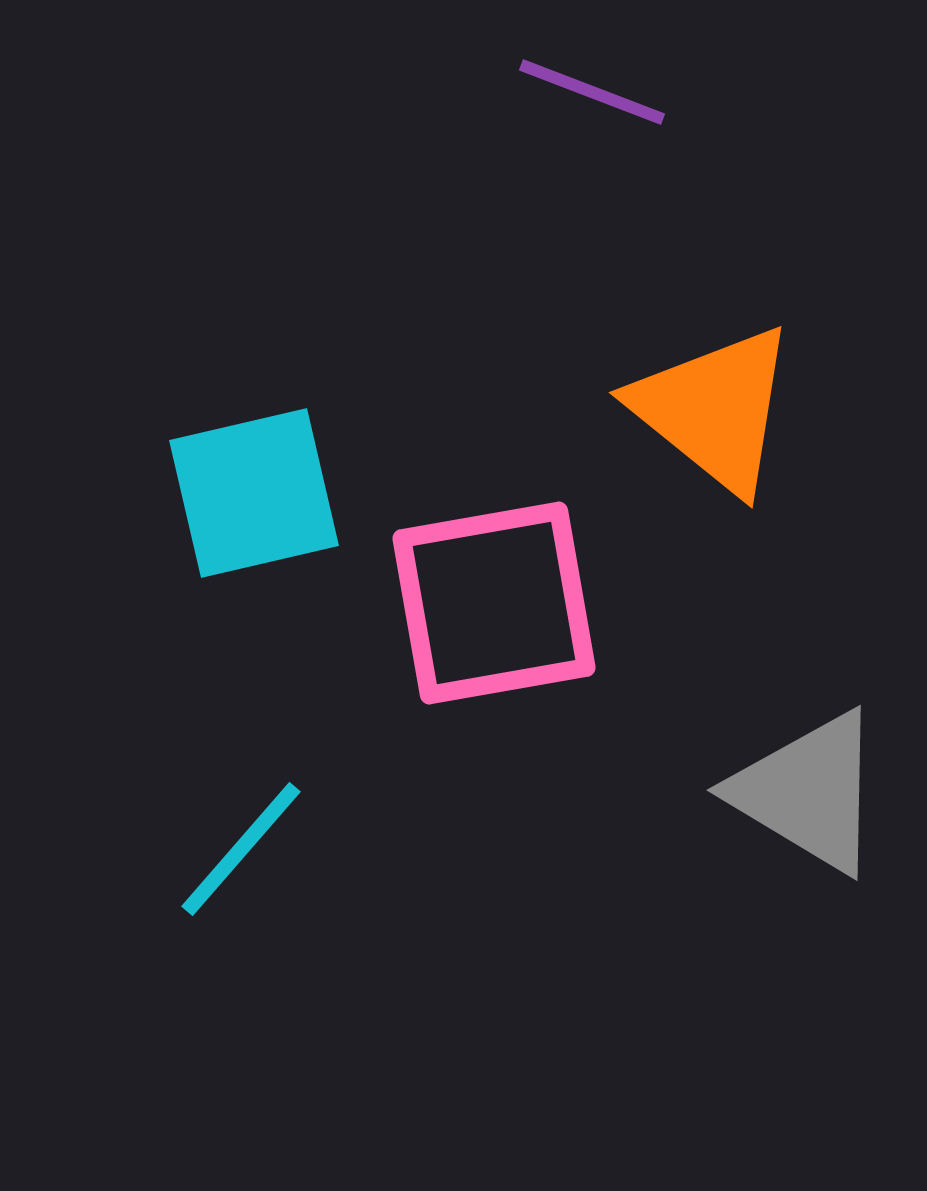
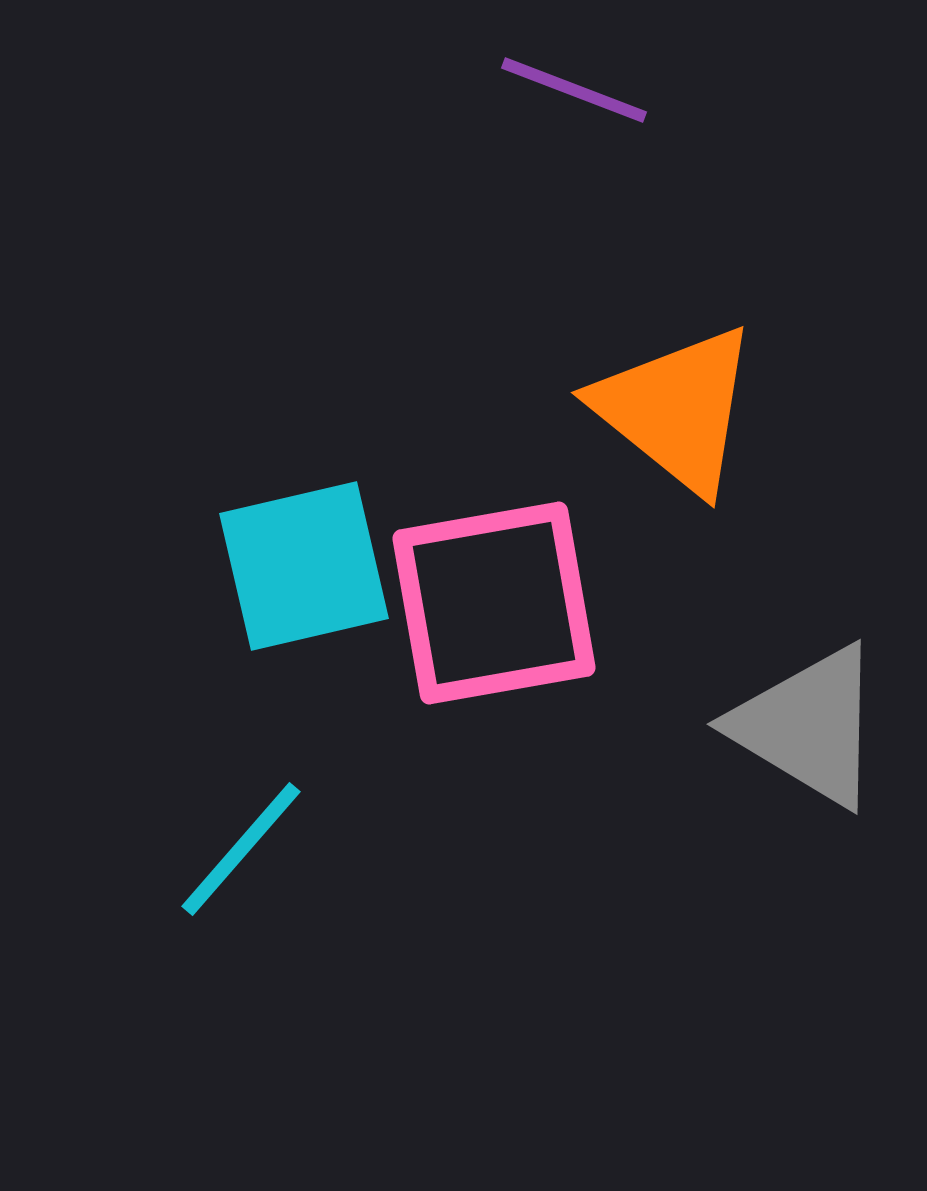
purple line: moved 18 px left, 2 px up
orange triangle: moved 38 px left
cyan square: moved 50 px right, 73 px down
gray triangle: moved 66 px up
